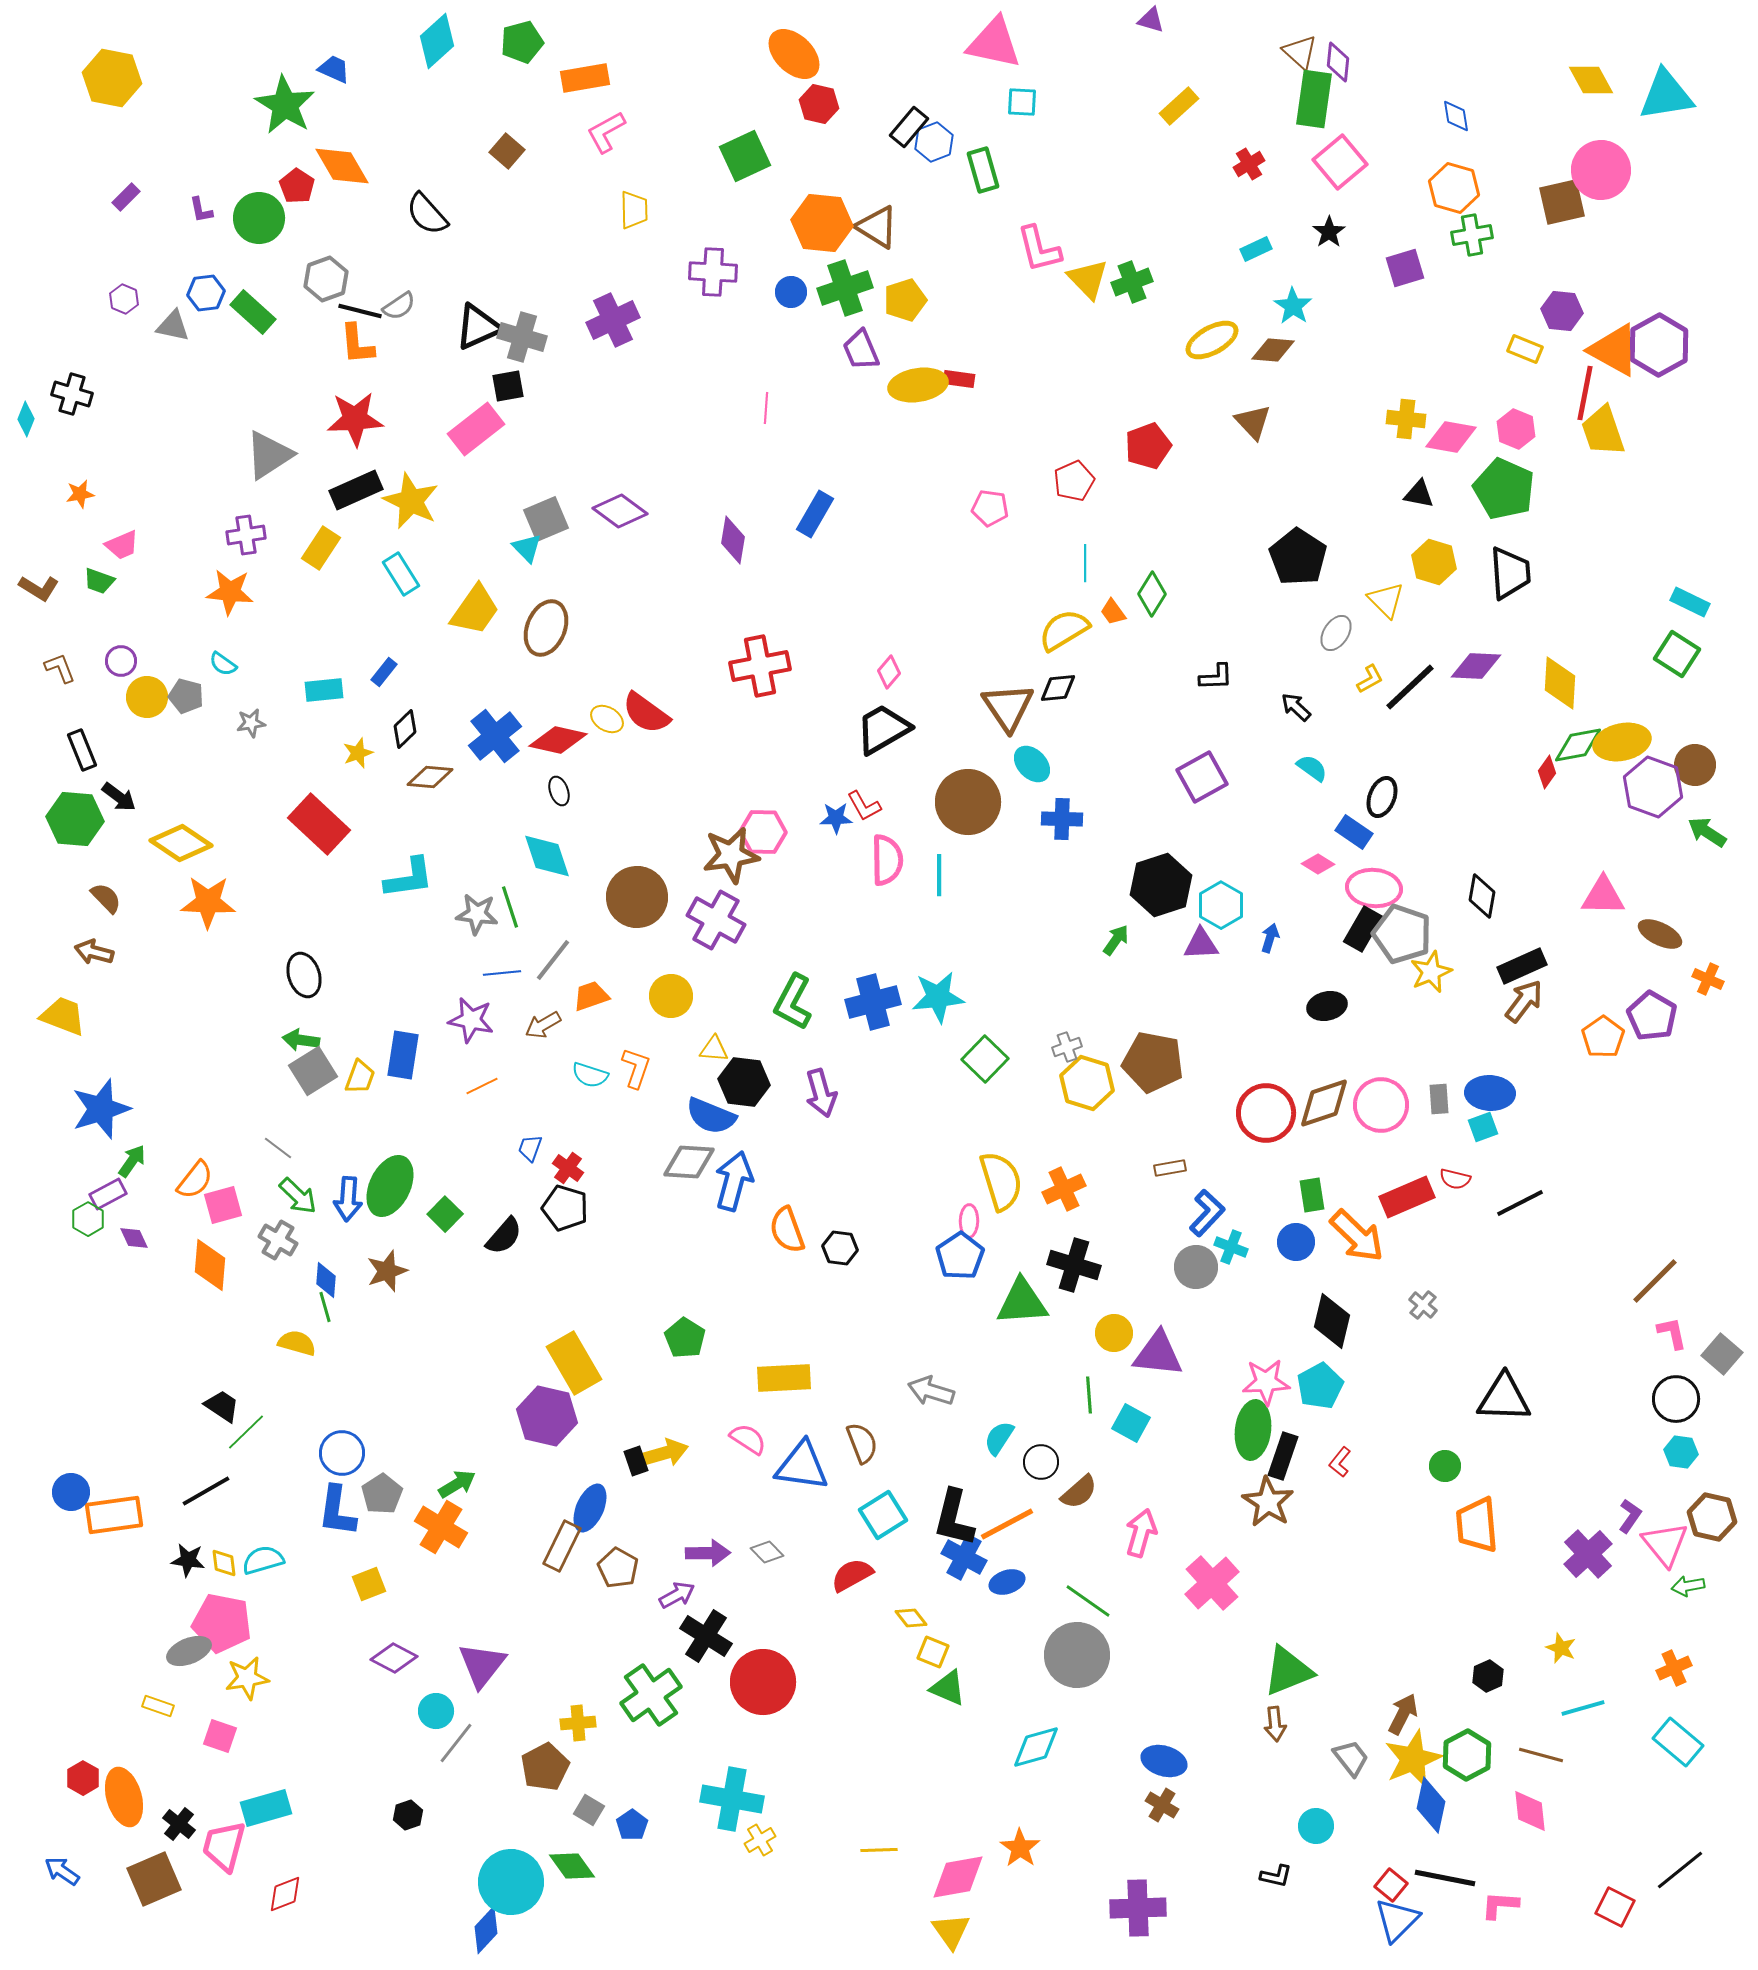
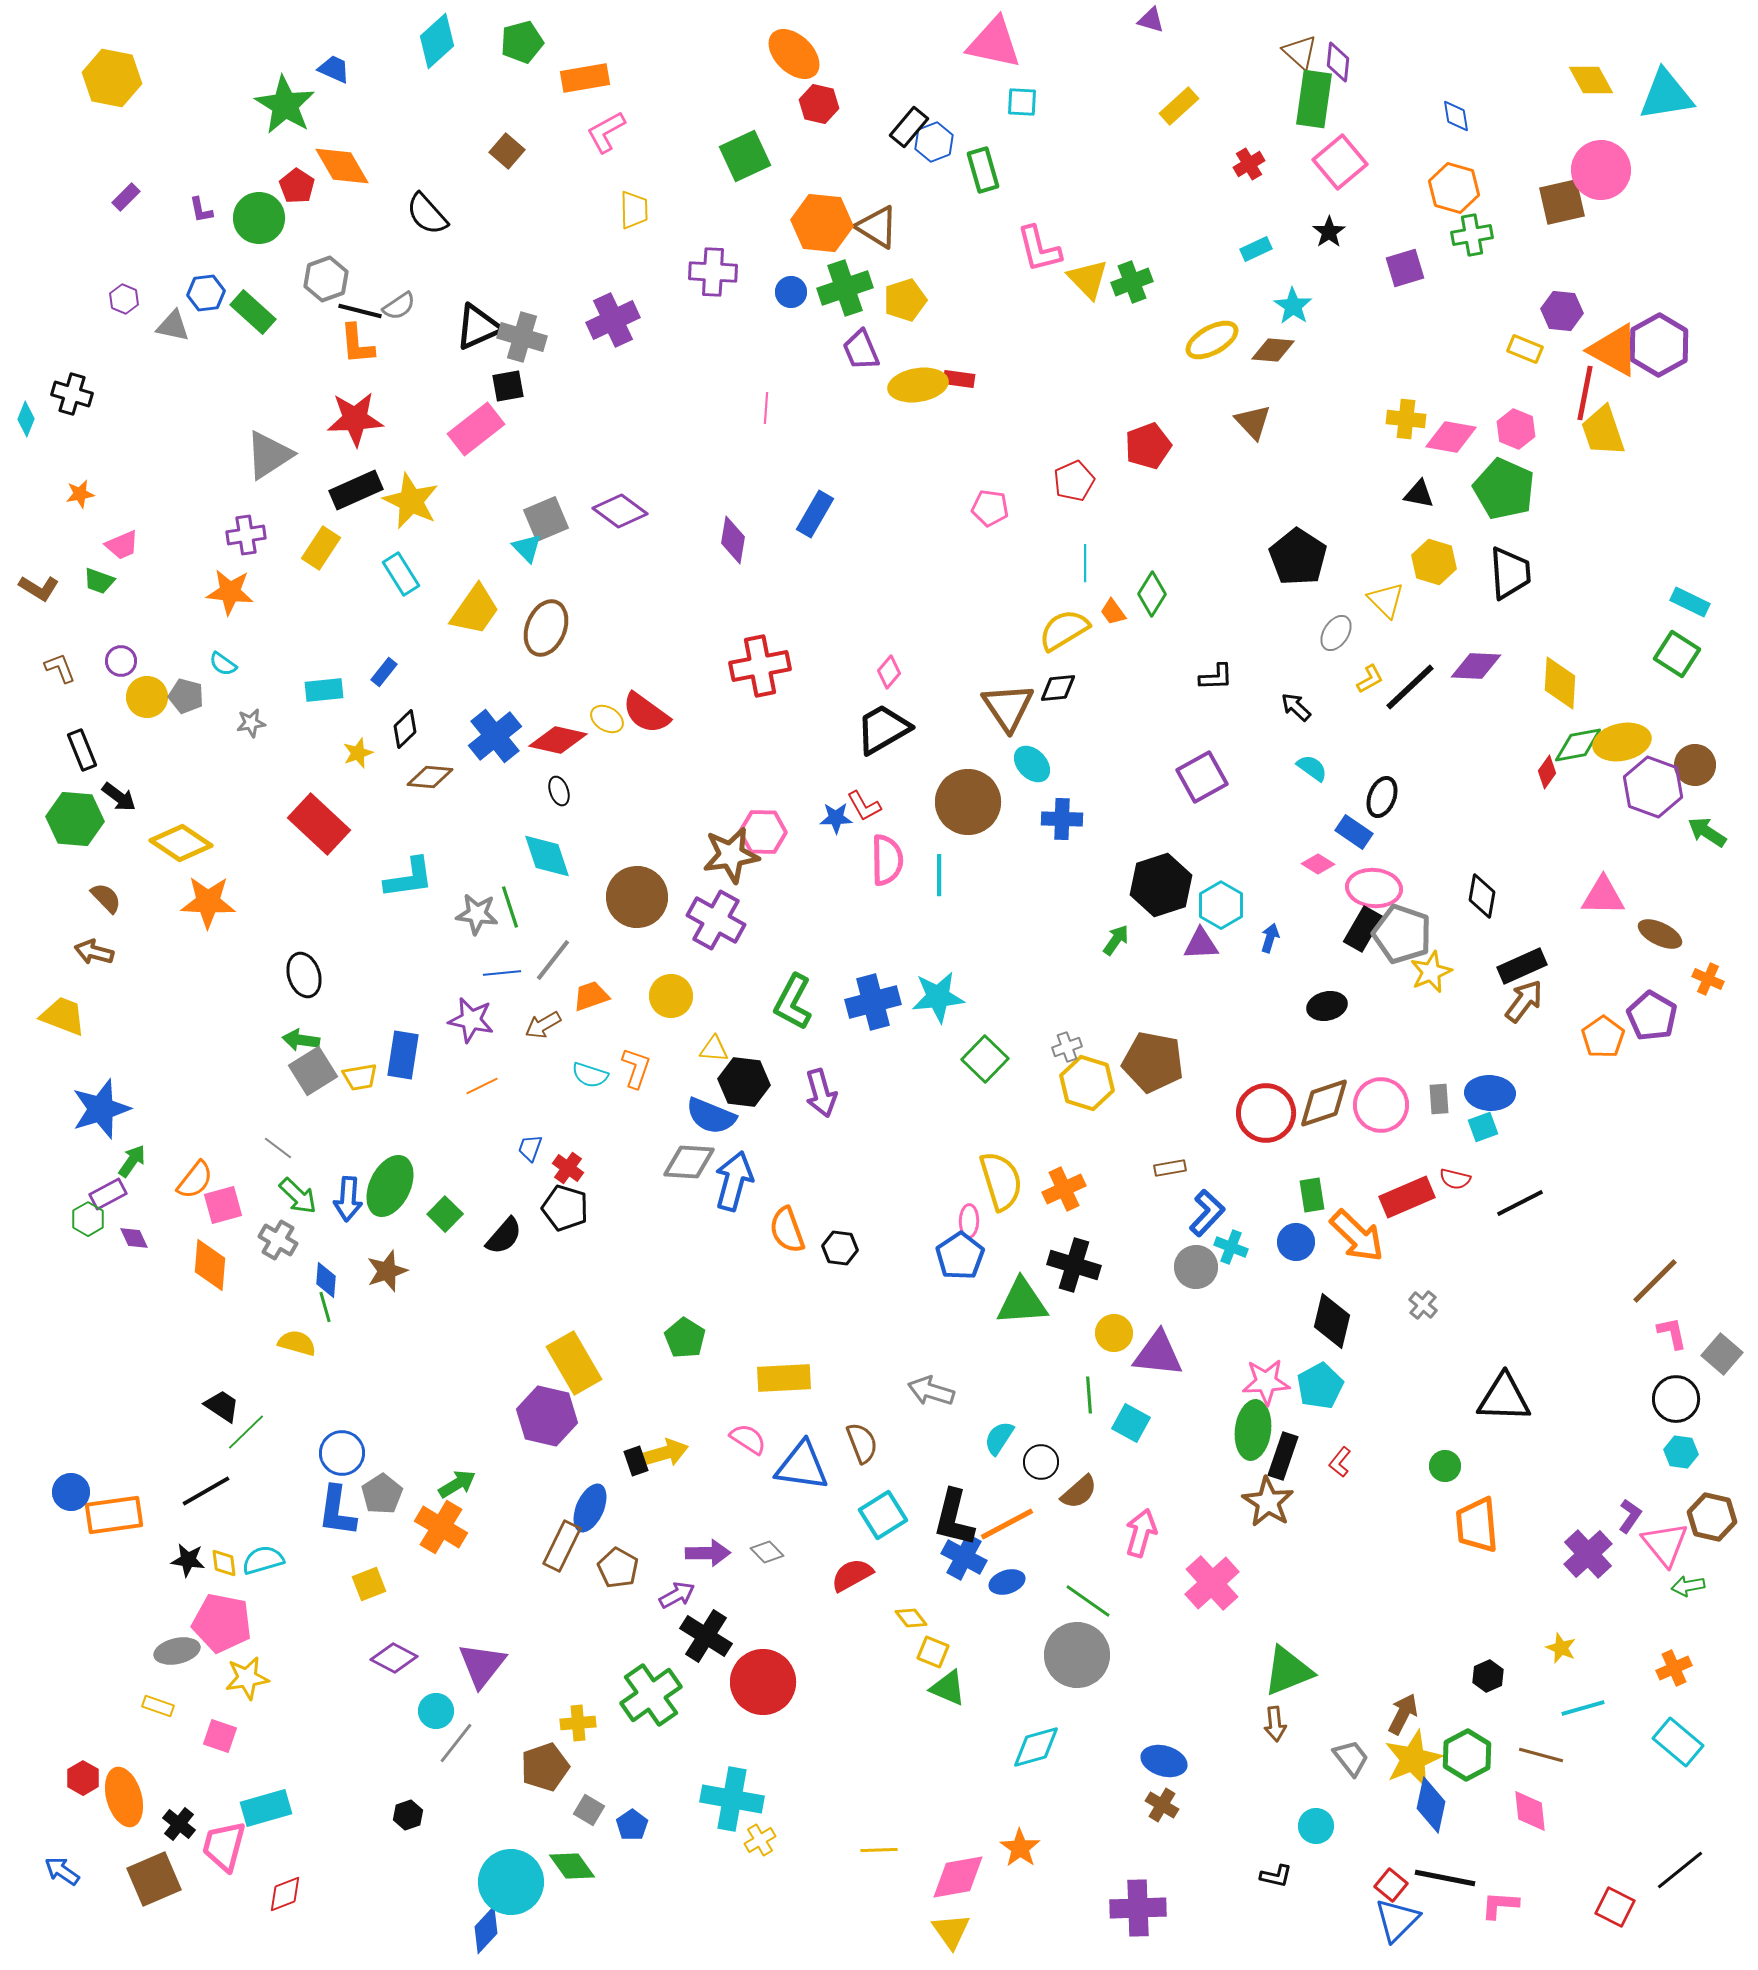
yellow trapezoid at (360, 1077): rotated 60 degrees clockwise
gray ellipse at (189, 1651): moved 12 px left; rotated 9 degrees clockwise
brown pentagon at (545, 1767): rotated 9 degrees clockwise
